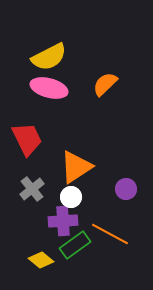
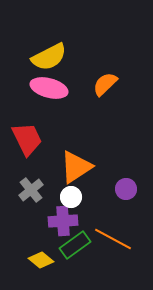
gray cross: moved 1 px left, 1 px down
orange line: moved 3 px right, 5 px down
